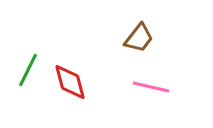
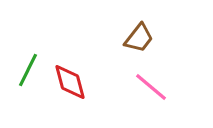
pink line: rotated 27 degrees clockwise
